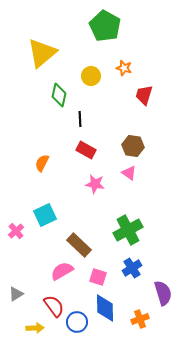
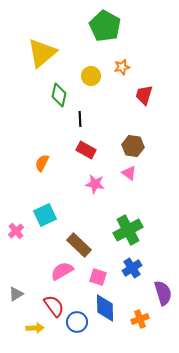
orange star: moved 2 px left, 1 px up; rotated 28 degrees counterclockwise
